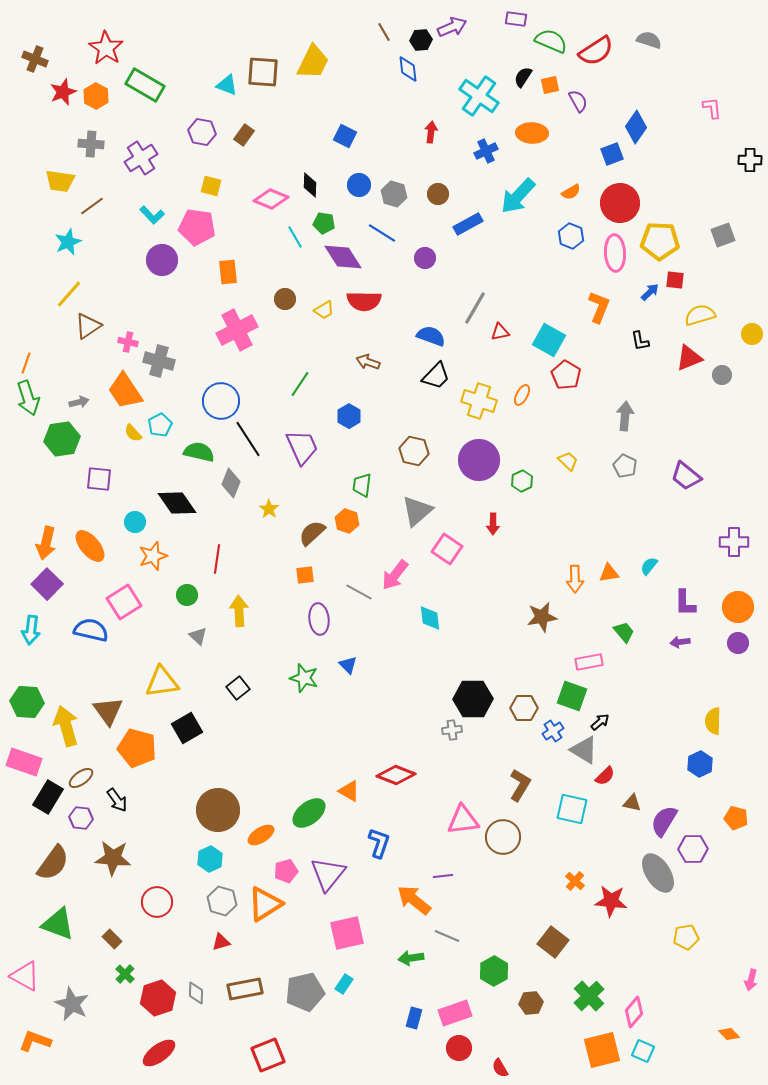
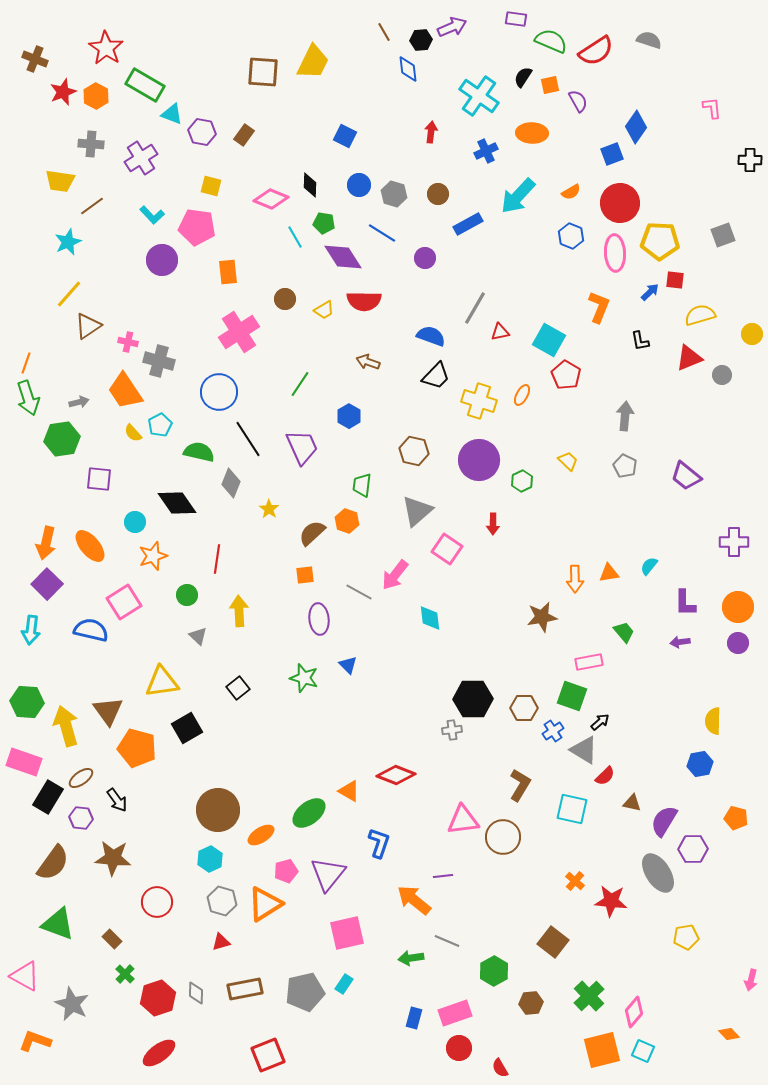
cyan triangle at (227, 85): moved 55 px left, 29 px down
pink cross at (237, 330): moved 2 px right, 2 px down; rotated 6 degrees counterclockwise
blue circle at (221, 401): moved 2 px left, 9 px up
blue hexagon at (700, 764): rotated 15 degrees clockwise
gray line at (447, 936): moved 5 px down
